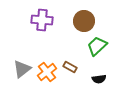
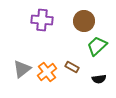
brown rectangle: moved 2 px right
